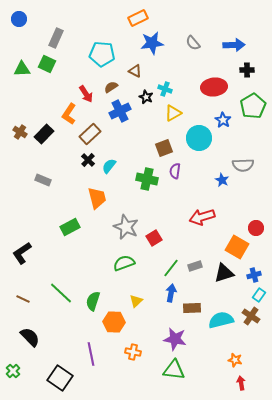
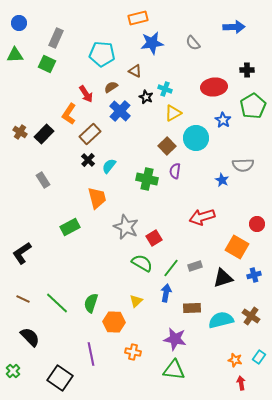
orange rectangle at (138, 18): rotated 12 degrees clockwise
blue circle at (19, 19): moved 4 px down
blue arrow at (234, 45): moved 18 px up
green triangle at (22, 69): moved 7 px left, 14 px up
blue cross at (120, 111): rotated 20 degrees counterclockwise
cyan circle at (199, 138): moved 3 px left
brown square at (164, 148): moved 3 px right, 2 px up; rotated 24 degrees counterclockwise
gray rectangle at (43, 180): rotated 35 degrees clockwise
red circle at (256, 228): moved 1 px right, 4 px up
green semicircle at (124, 263): moved 18 px right; rotated 50 degrees clockwise
black triangle at (224, 273): moved 1 px left, 5 px down
green line at (61, 293): moved 4 px left, 10 px down
blue arrow at (171, 293): moved 5 px left
cyan rectangle at (259, 295): moved 62 px down
green semicircle at (93, 301): moved 2 px left, 2 px down
